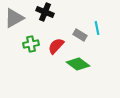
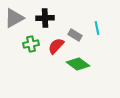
black cross: moved 6 px down; rotated 24 degrees counterclockwise
gray rectangle: moved 5 px left
